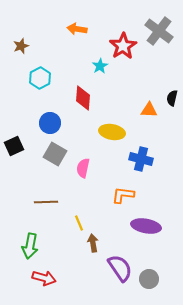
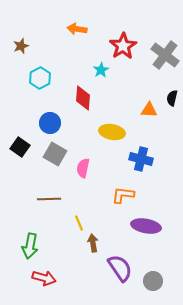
gray cross: moved 6 px right, 24 px down
cyan star: moved 1 px right, 4 px down
black square: moved 6 px right, 1 px down; rotated 30 degrees counterclockwise
brown line: moved 3 px right, 3 px up
gray circle: moved 4 px right, 2 px down
